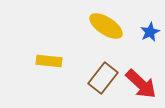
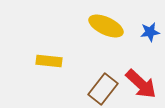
yellow ellipse: rotated 8 degrees counterclockwise
blue star: rotated 18 degrees clockwise
brown rectangle: moved 11 px down
